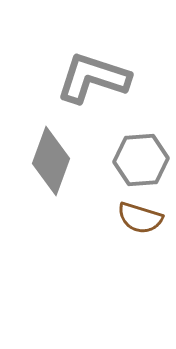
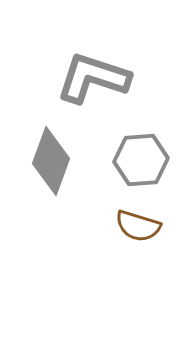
brown semicircle: moved 2 px left, 8 px down
